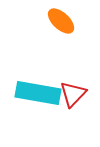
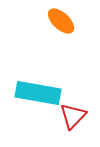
red triangle: moved 22 px down
